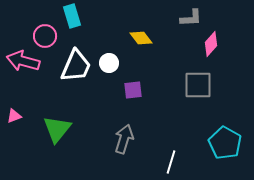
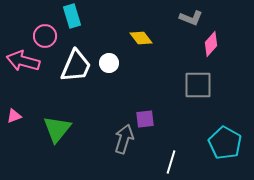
gray L-shape: rotated 25 degrees clockwise
purple square: moved 12 px right, 29 px down
